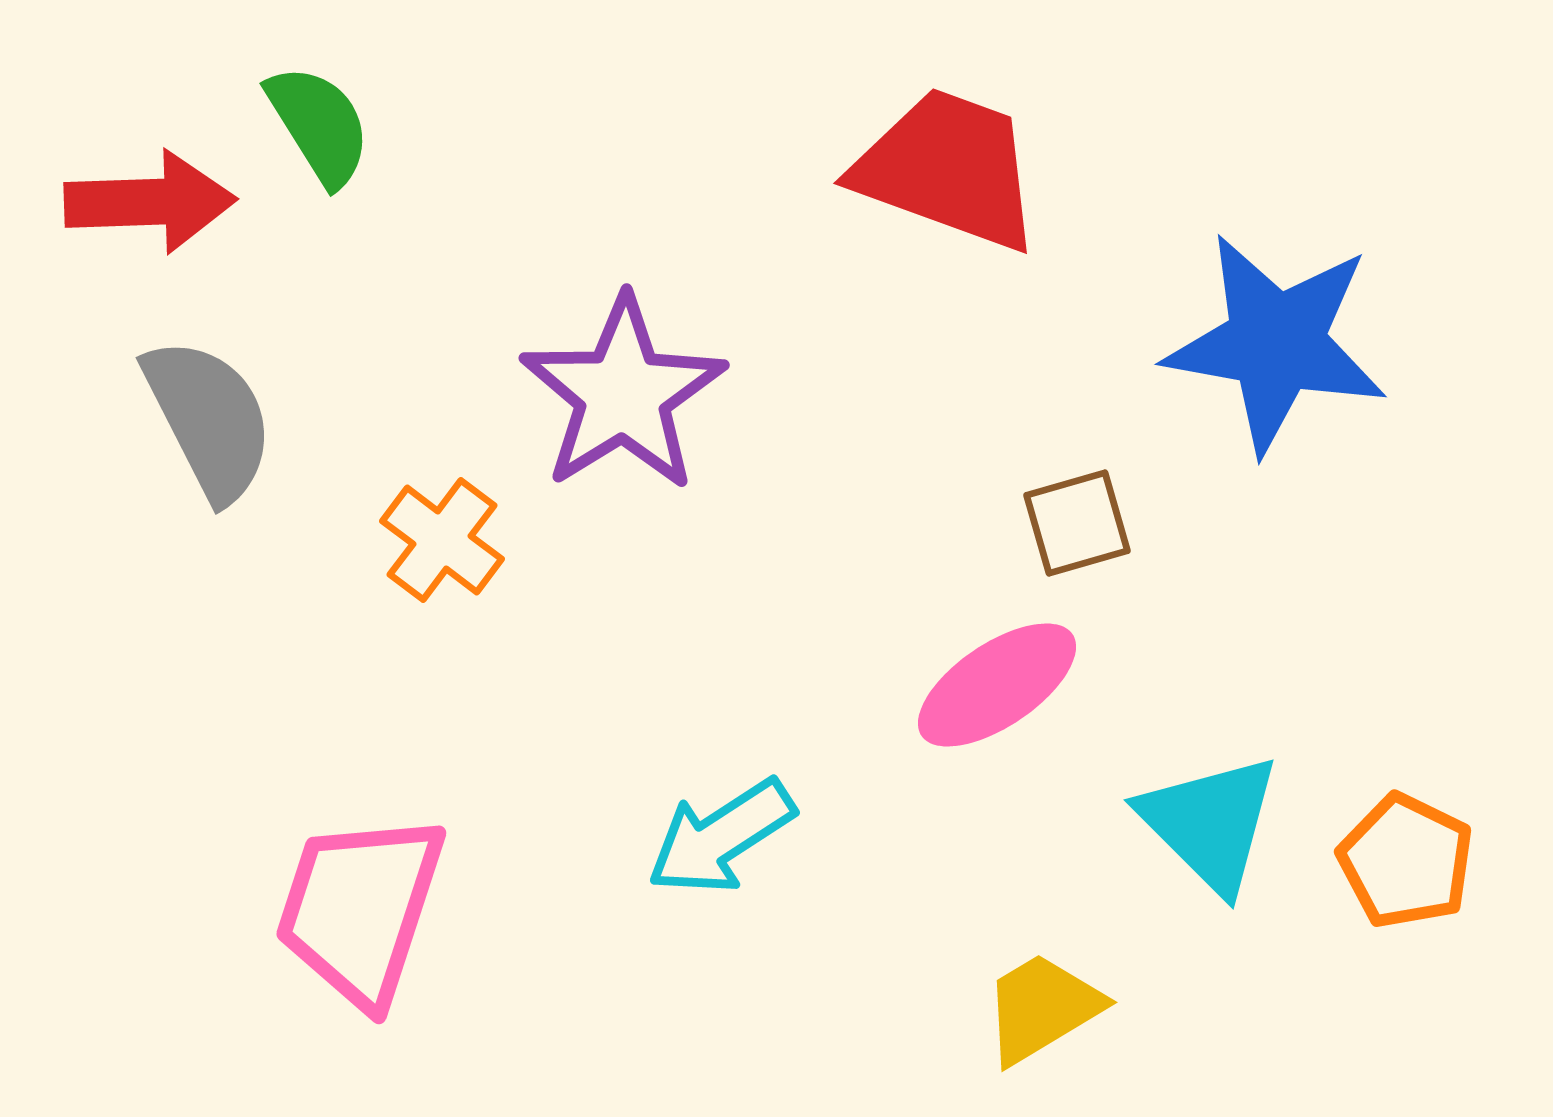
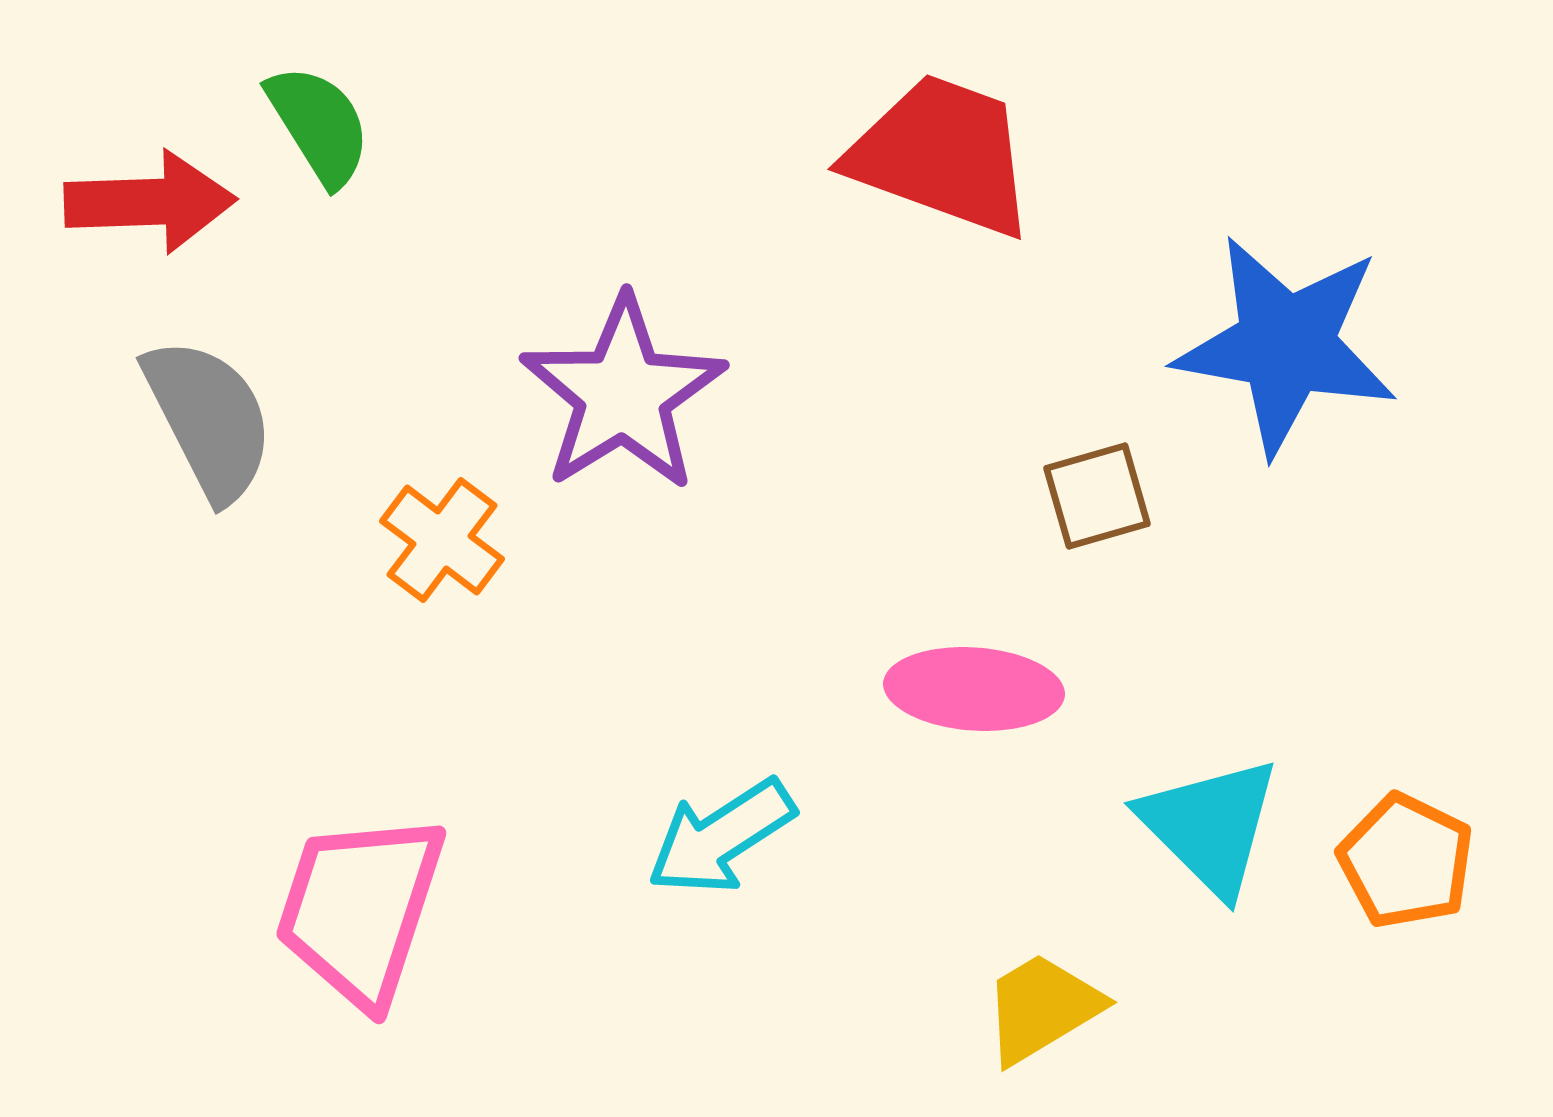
red trapezoid: moved 6 px left, 14 px up
blue star: moved 10 px right, 2 px down
brown square: moved 20 px right, 27 px up
pink ellipse: moved 23 px left, 4 px down; rotated 38 degrees clockwise
cyan triangle: moved 3 px down
